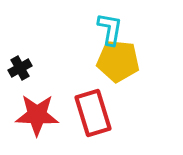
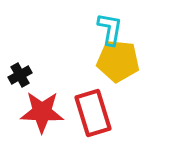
black cross: moved 7 px down
red star: moved 5 px right, 3 px up
